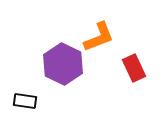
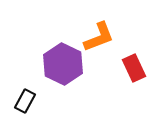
black rectangle: rotated 70 degrees counterclockwise
